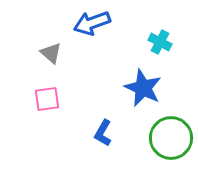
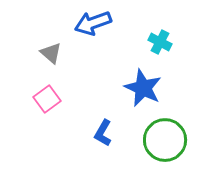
blue arrow: moved 1 px right
pink square: rotated 28 degrees counterclockwise
green circle: moved 6 px left, 2 px down
